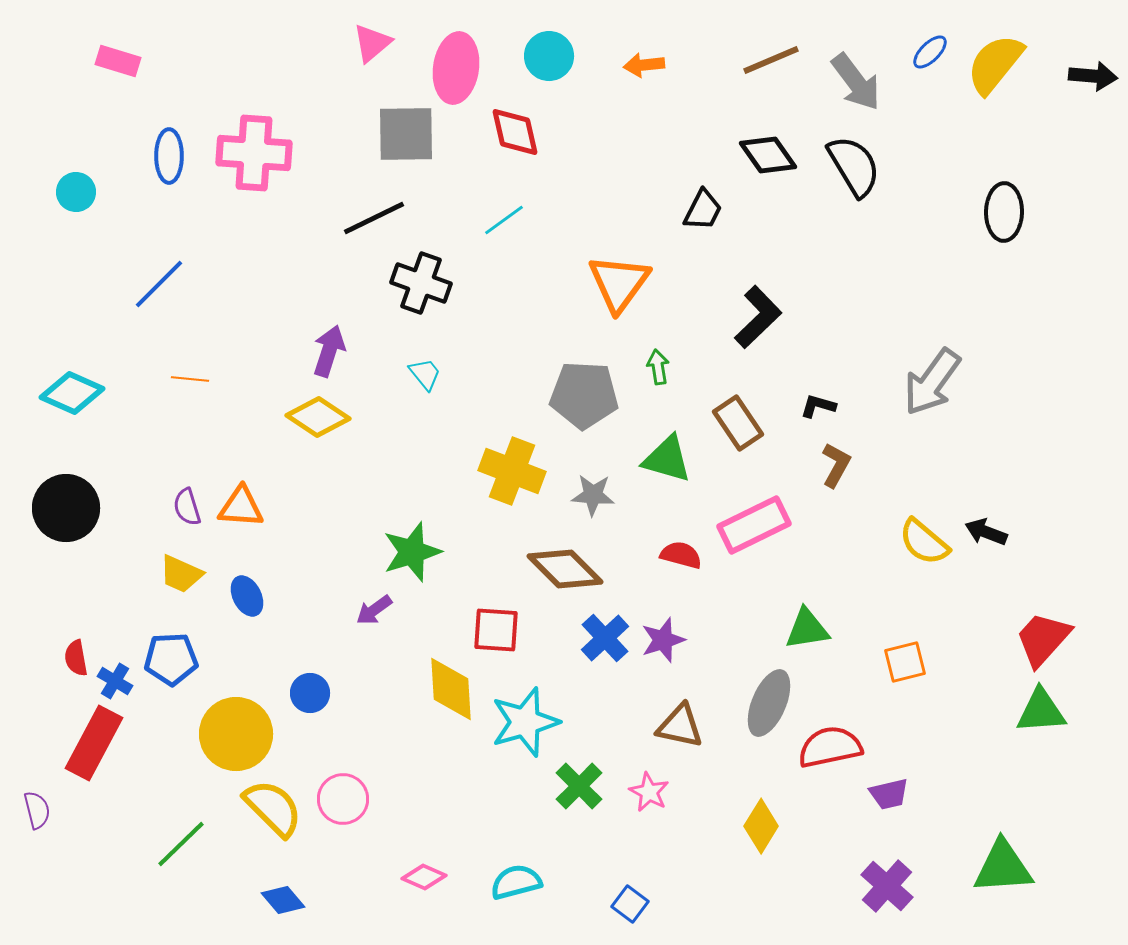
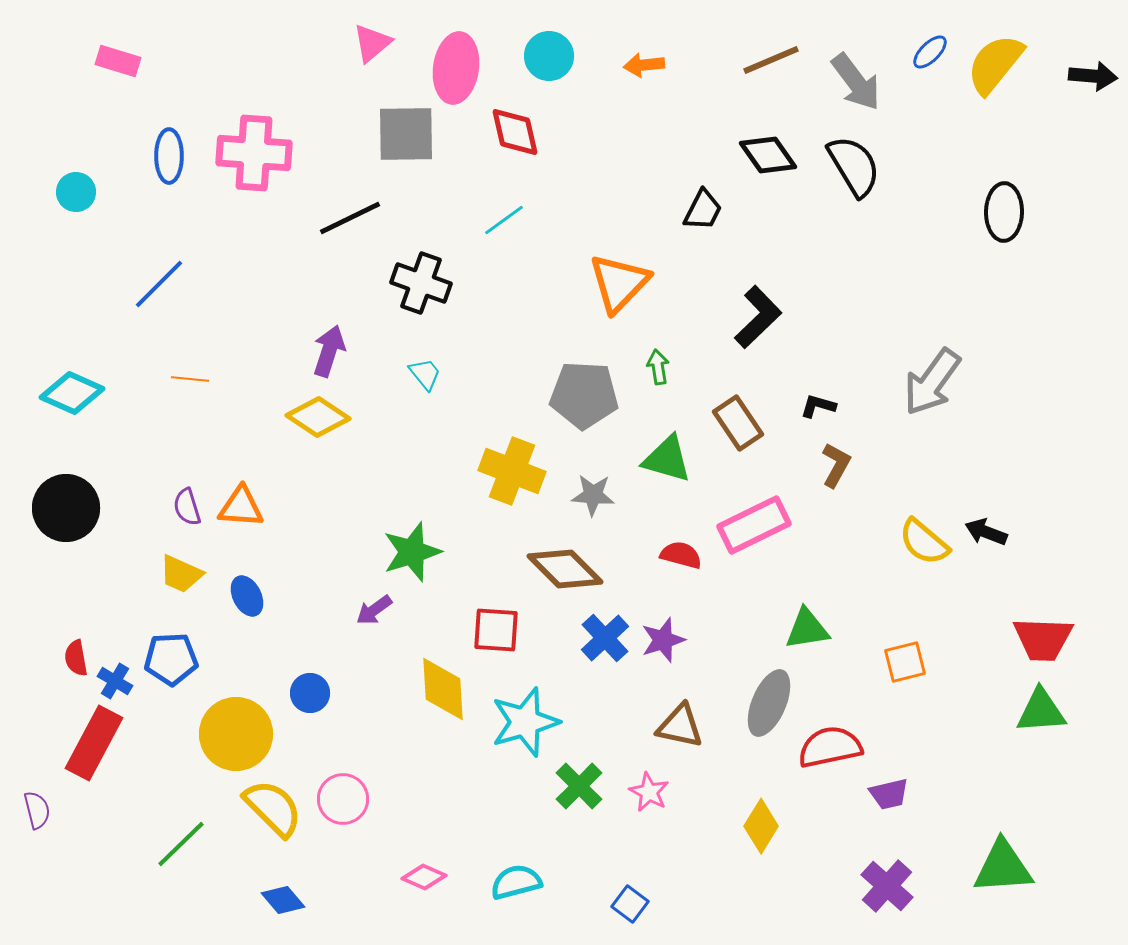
black line at (374, 218): moved 24 px left
orange triangle at (619, 283): rotated 8 degrees clockwise
red trapezoid at (1043, 639): rotated 130 degrees counterclockwise
yellow diamond at (451, 689): moved 8 px left
